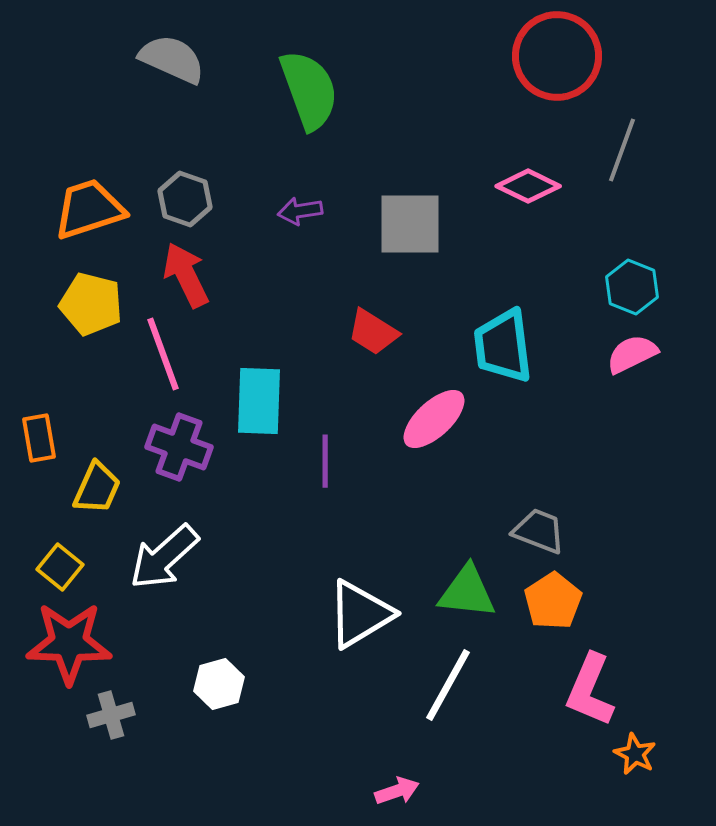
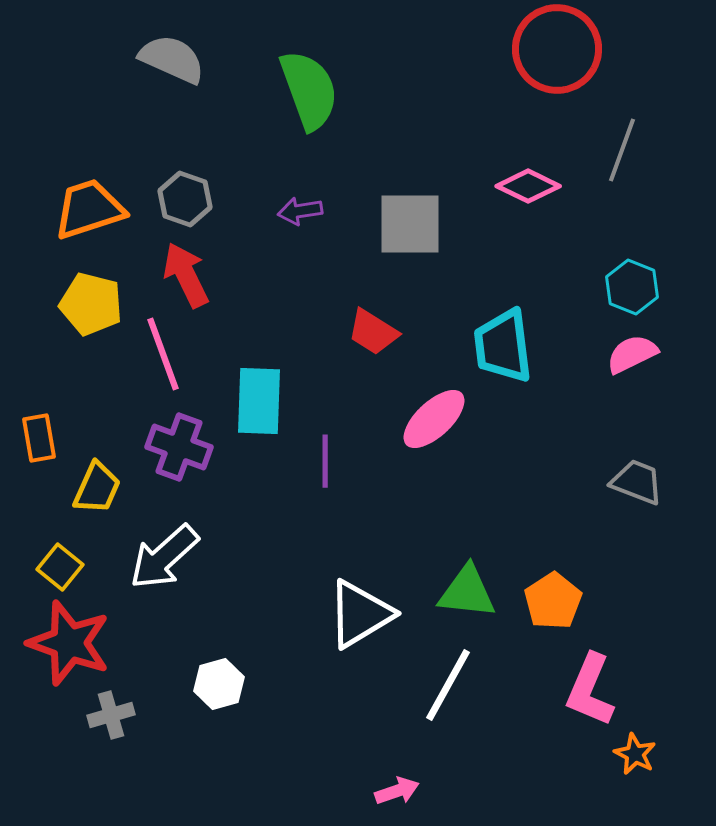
red circle: moved 7 px up
gray trapezoid: moved 98 px right, 49 px up
red star: rotated 18 degrees clockwise
